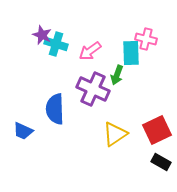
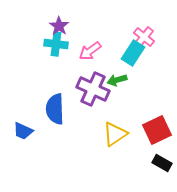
purple star: moved 17 px right, 9 px up; rotated 12 degrees clockwise
pink cross: moved 2 px left, 2 px up; rotated 25 degrees clockwise
cyan cross: rotated 10 degrees counterclockwise
cyan rectangle: moved 2 px right; rotated 35 degrees clockwise
green arrow: moved 5 px down; rotated 54 degrees clockwise
black rectangle: moved 1 px right, 1 px down
